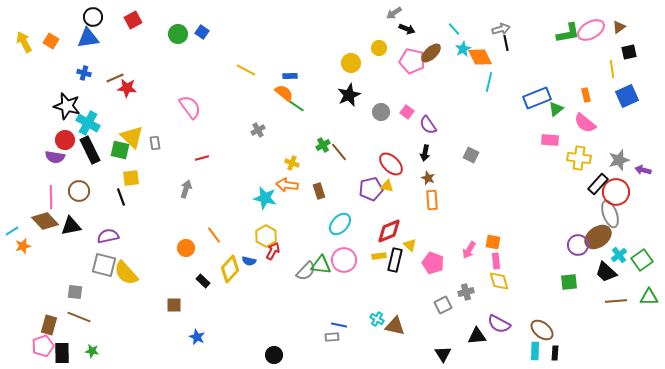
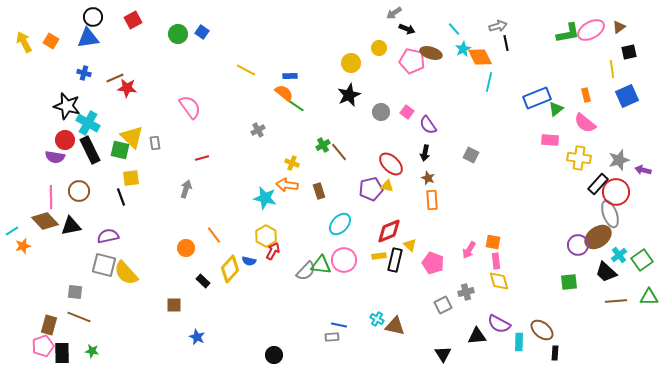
gray arrow at (501, 29): moved 3 px left, 3 px up
brown ellipse at (431, 53): rotated 60 degrees clockwise
cyan rectangle at (535, 351): moved 16 px left, 9 px up
